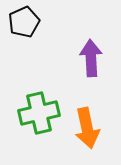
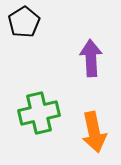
black pentagon: rotated 8 degrees counterclockwise
orange arrow: moved 7 px right, 4 px down
